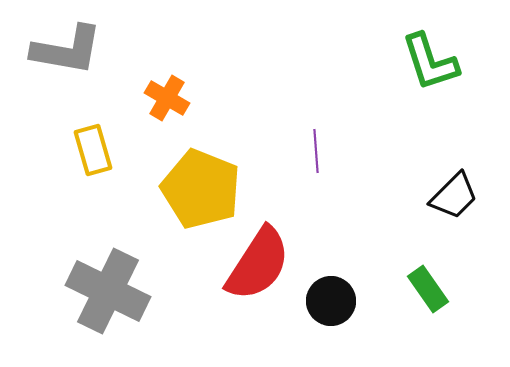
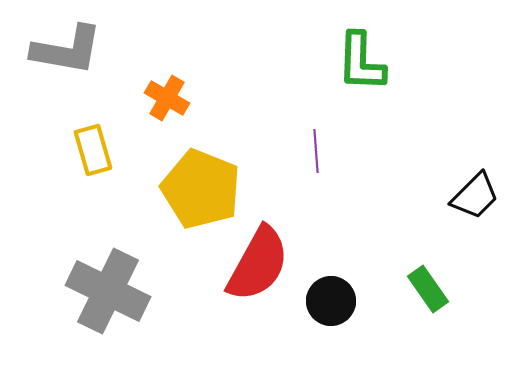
green L-shape: moved 69 px left; rotated 20 degrees clockwise
black trapezoid: moved 21 px right
red semicircle: rotated 4 degrees counterclockwise
